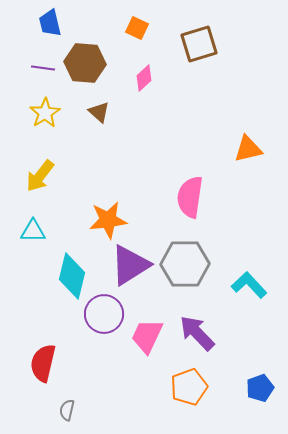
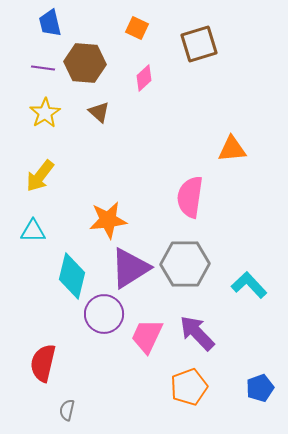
orange triangle: moved 16 px left; rotated 8 degrees clockwise
purple triangle: moved 3 px down
